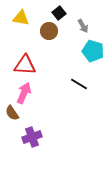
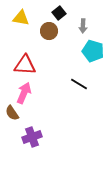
gray arrow: rotated 32 degrees clockwise
